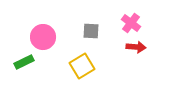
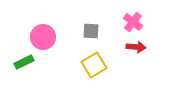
pink cross: moved 2 px right, 1 px up
yellow square: moved 12 px right, 1 px up
